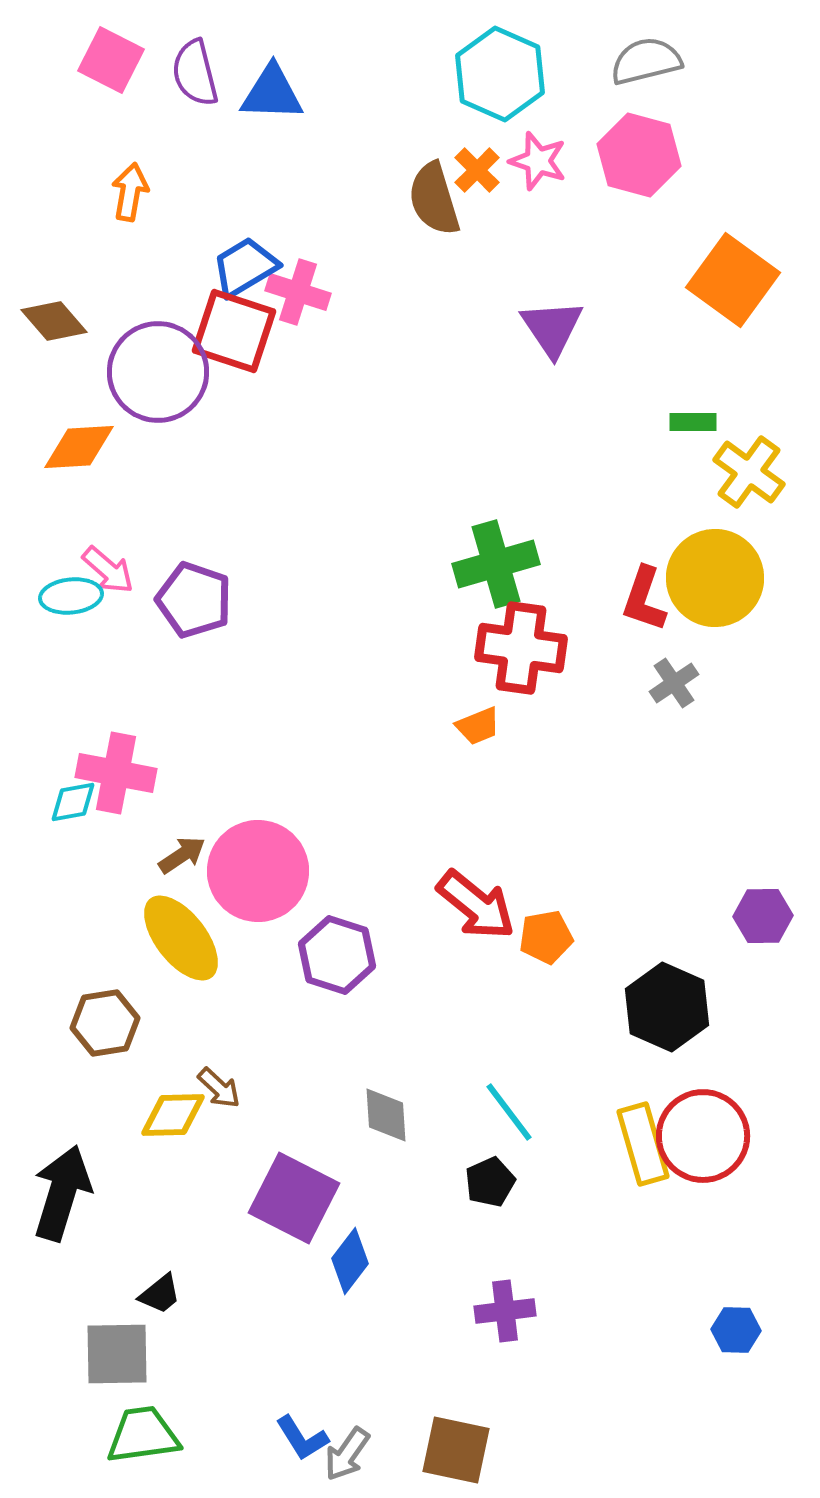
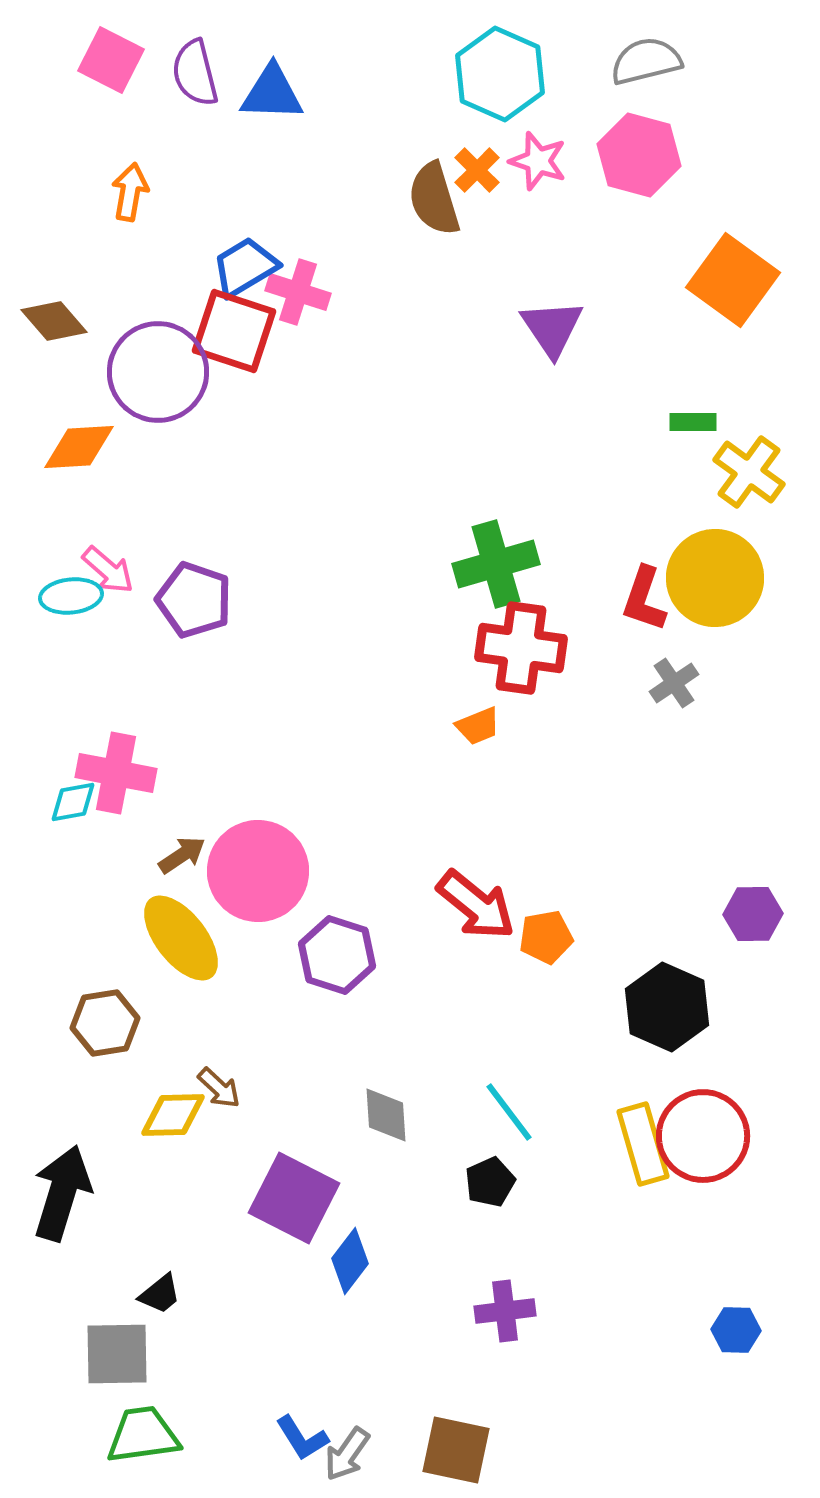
purple hexagon at (763, 916): moved 10 px left, 2 px up
